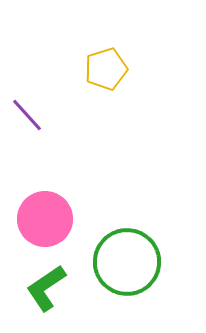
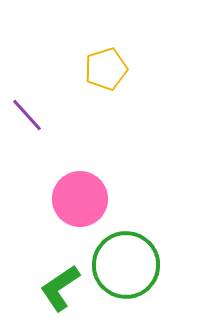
pink circle: moved 35 px right, 20 px up
green circle: moved 1 px left, 3 px down
green L-shape: moved 14 px right
